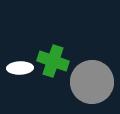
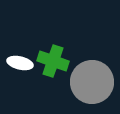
white ellipse: moved 5 px up; rotated 15 degrees clockwise
